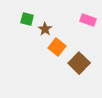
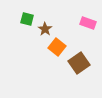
pink rectangle: moved 3 px down
brown square: rotated 10 degrees clockwise
